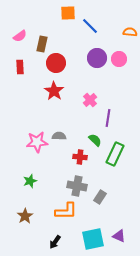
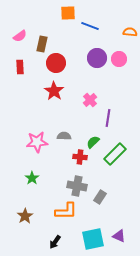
blue line: rotated 24 degrees counterclockwise
gray semicircle: moved 5 px right
green semicircle: moved 2 px left, 2 px down; rotated 88 degrees counterclockwise
green rectangle: rotated 20 degrees clockwise
green star: moved 2 px right, 3 px up; rotated 16 degrees counterclockwise
